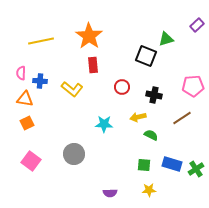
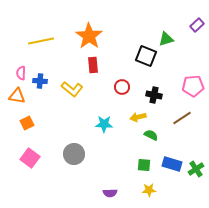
orange triangle: moved 8 px left, 3 px up
pink square: moved 1 px left, 3 px up
